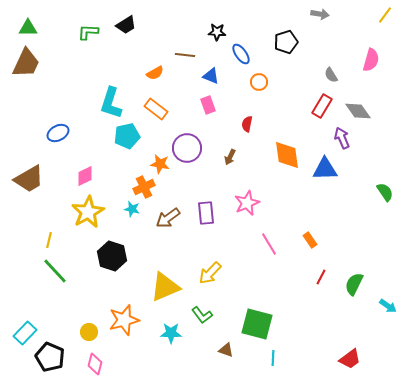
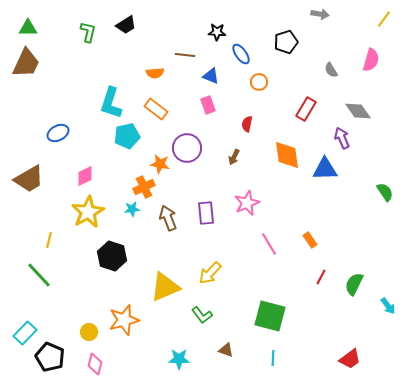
yellow line at (385, 15): moved 1 px left, 4 px down
green L-shape at (88, 32): rotated 100 degrees clockwise
orange semicircle at (155, 73): rotated 24 degrees clockwise
gray semicircle at (331, 75): moved 5 px up
red rectangle at (322, 106): moved 16 px left, 3 px down
brown arrow at (230, 157): moved 4 px right
cyan star at (132, 209): rotated 21 degrees counterclockwise
brown arrow at (168, 218): rotated 105 degrees clockwise
green line at (55, 271): moved 16 px left, 4 px down
cyan arrow at (388, 306): rotated 18 degrees clockwise
green square at (257, 324): moved 13 px right, 8 px up
cyan star at (171, 333): moved 8 px right, 26 px down
